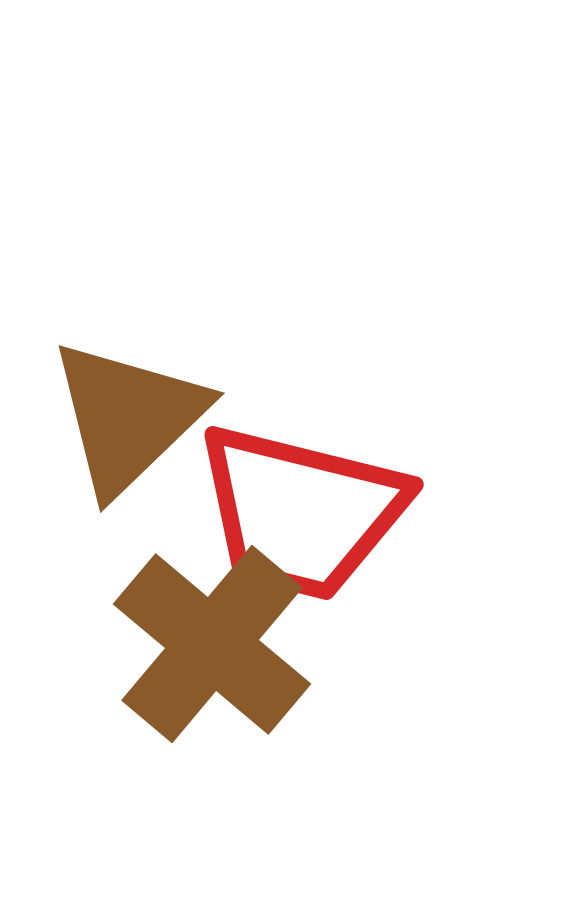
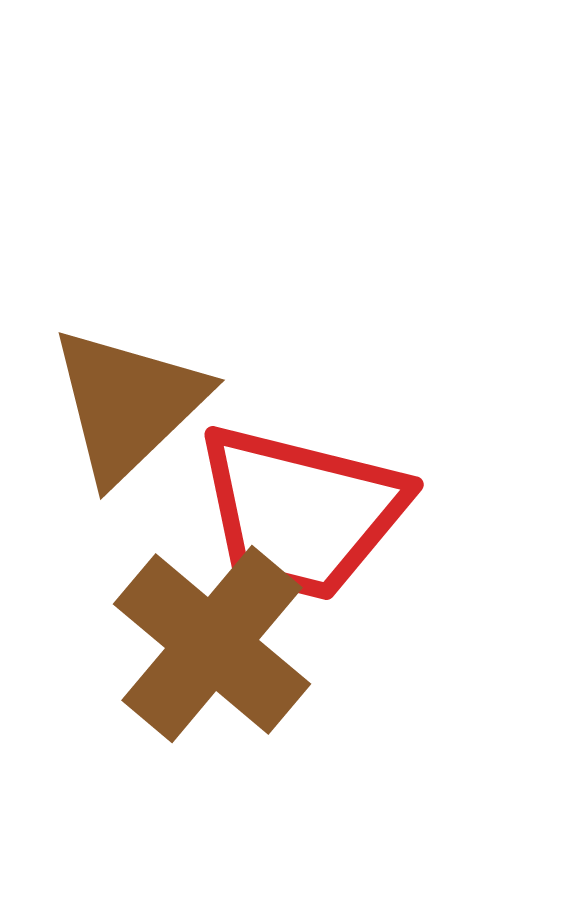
brown triangle: moved 13 px up
